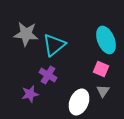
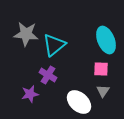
pink square: rotated 21 degrees counterclockwise
white ellipse: rotated 70 degrees counterclockwise
